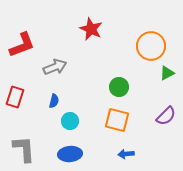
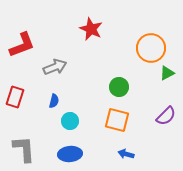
orange circle: moved 2 px down
blue arrow: rotated 21 degrees clockwise
